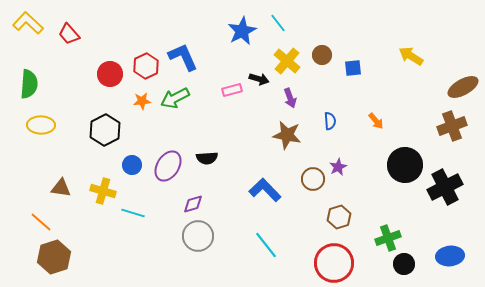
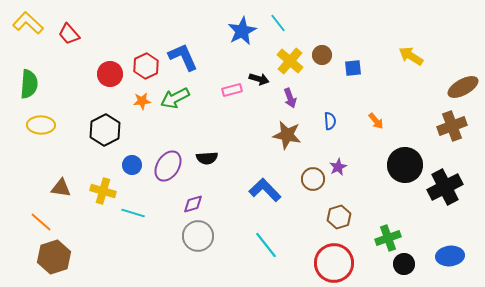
yellow cross at (287, 61): moved 3 px right
